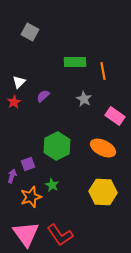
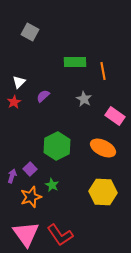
purple square: moved 2 px right, 5 px down; rotated 24 degrees counterclockwise
